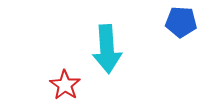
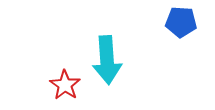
cyan arrow: moved 11 px down
